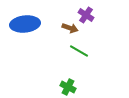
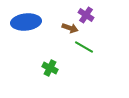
blue ellipse: moved 1 px right, 2 px up
green line: moved 5 px right, 4 px up
green cross: moved 18 px left, 19 px up
